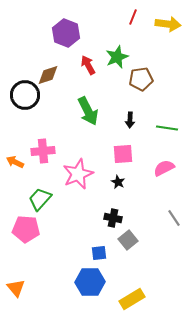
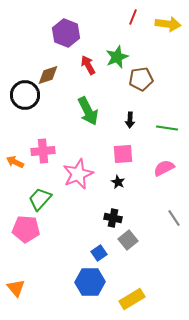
blue square: rotated 28 degrees counterclockwise
